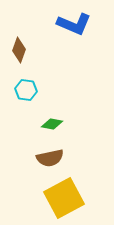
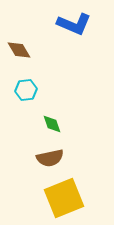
brown diamond: rotated 50 degrees counterclockwise
cyan hexagon: rotated 15 degrees counterclockwise
green diamond: rotated 60 degrees clockwise
yellow square: rotated 6 degrees clockwise
